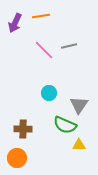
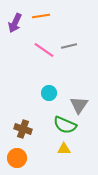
pink line: rotated 10 degrees counterclockwise
brown cross: rotated 18 degrees clockwise
yellow triangle: moved 15 px left, 4 px down
